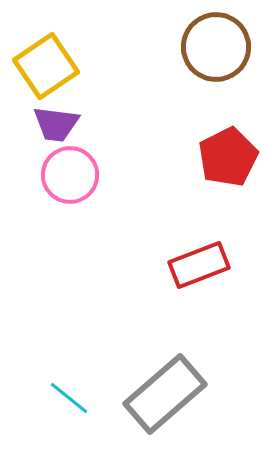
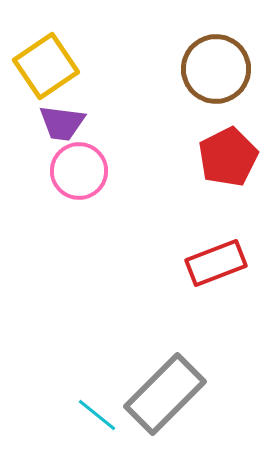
brown circle: moved 22 px down
purple trapezoid: moved 6 px right, 1 px up
pink circle: moved 9 px right, 4 px up
red rectangle: moved 17 px right, 2 px up
gray rectangle: rotated 4 degrees counterclockwise
cyan line: moved 28 px right, 17 px down
